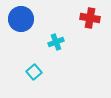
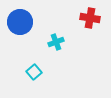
blue circle: moved 1 px left, 3 px down
